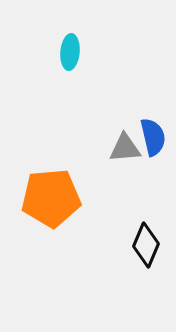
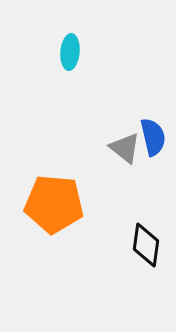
gray triangle: rotated 44 degrees clockwise
orange pentagon: moved 3 px right, 6 px down; rotated 10 degrees clockwise
black diamond: rotated 15 degrees counterclockwise
